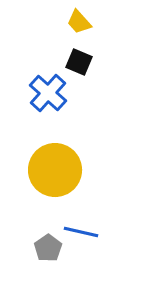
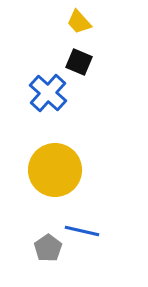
blue line: moved 1 px right, 1 px up
